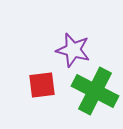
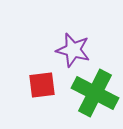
green cross: moved 2 px down
